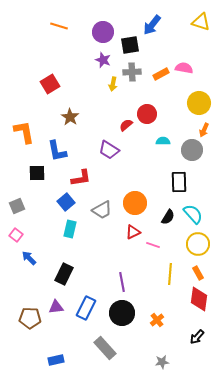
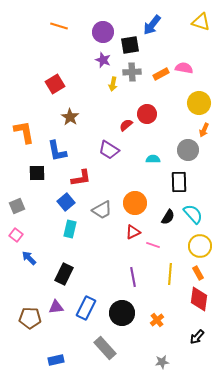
red square at (50, 84): moved 5 px right
cyan semicircle at (163, 141): moved 10 px left, 18 px down
gray circle at (192, 150): moved 4 px left
yellow circle at (198, 244): moved 2 px right, 2 px down
purple line at (122, 282): moved 11 px right, 5 px up
